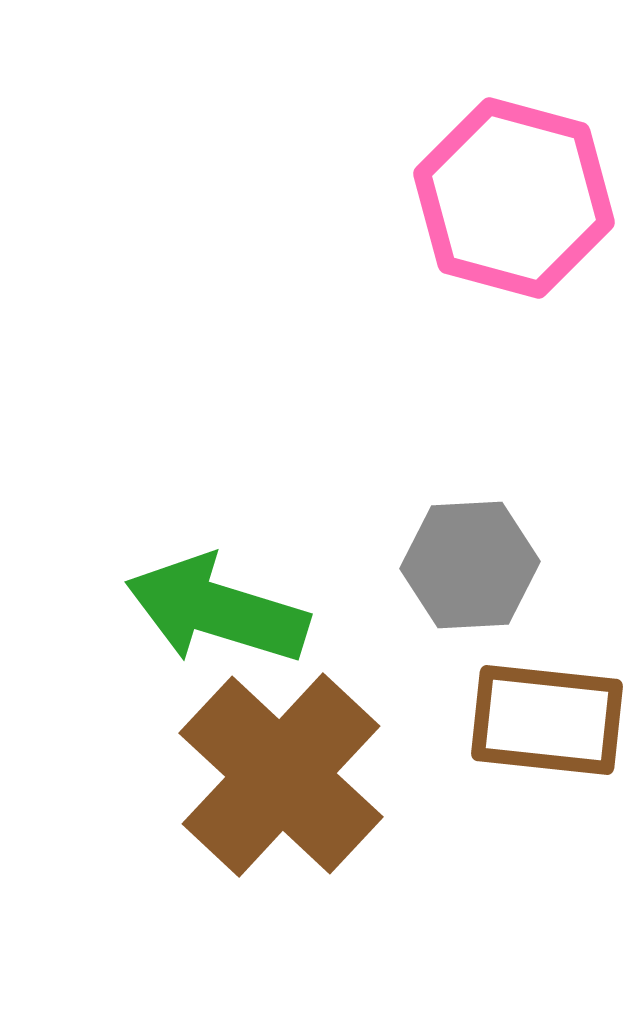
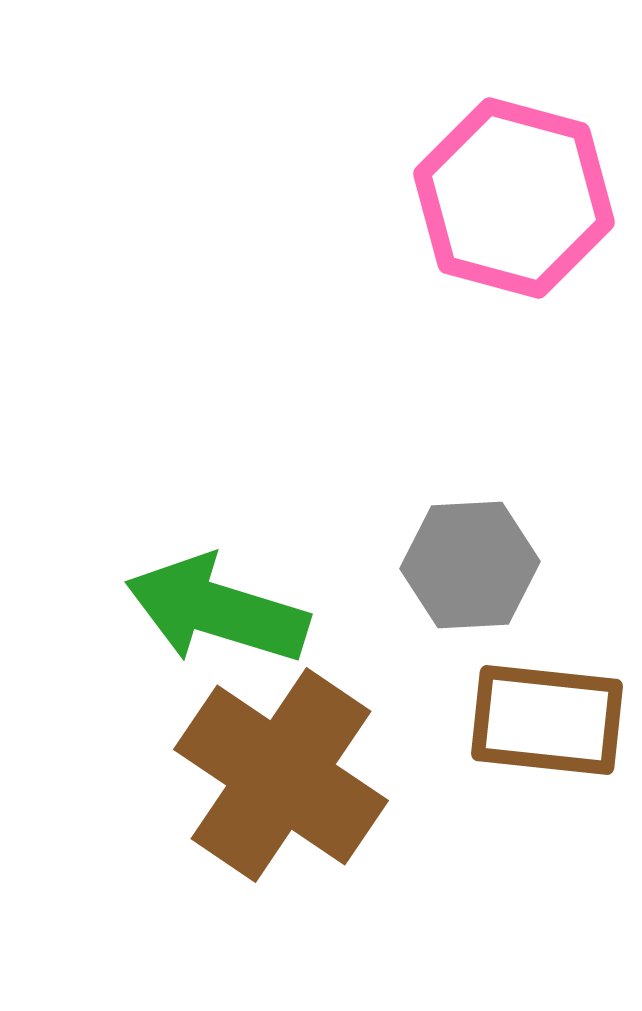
brown cross: rotated 9 degrees counterclockwise
